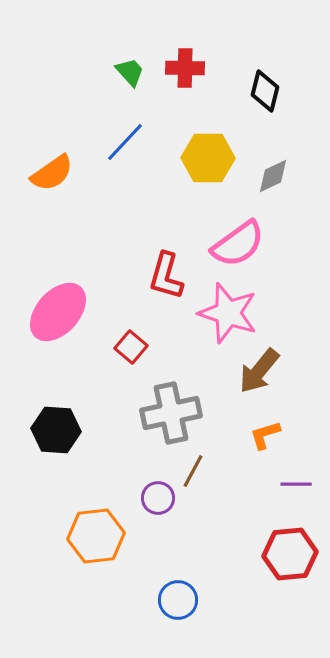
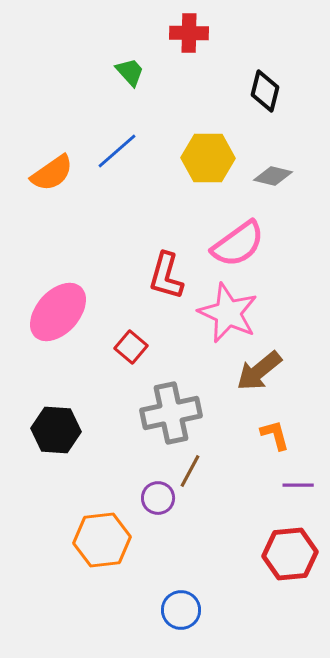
red cross: moved 4 px right, 35 px up
blue line: moved 8 px left, 9 px down; rotated 6 degrees clockwise
gray diamond: rotated 39 degrees clockwise
pink star: rotated 6 degrees clockwise
brown arrow: rotated 12 degrees clockwise
orange L-shape: moved 10 px right; rotated 92 degrees clockwise
brown line: moved 3 px left
purple line: moved 2 px right, 1 px down
orange hexagon: moved 6 px right, 4 px down
blue circle: moved 3 px right, 10 px down
